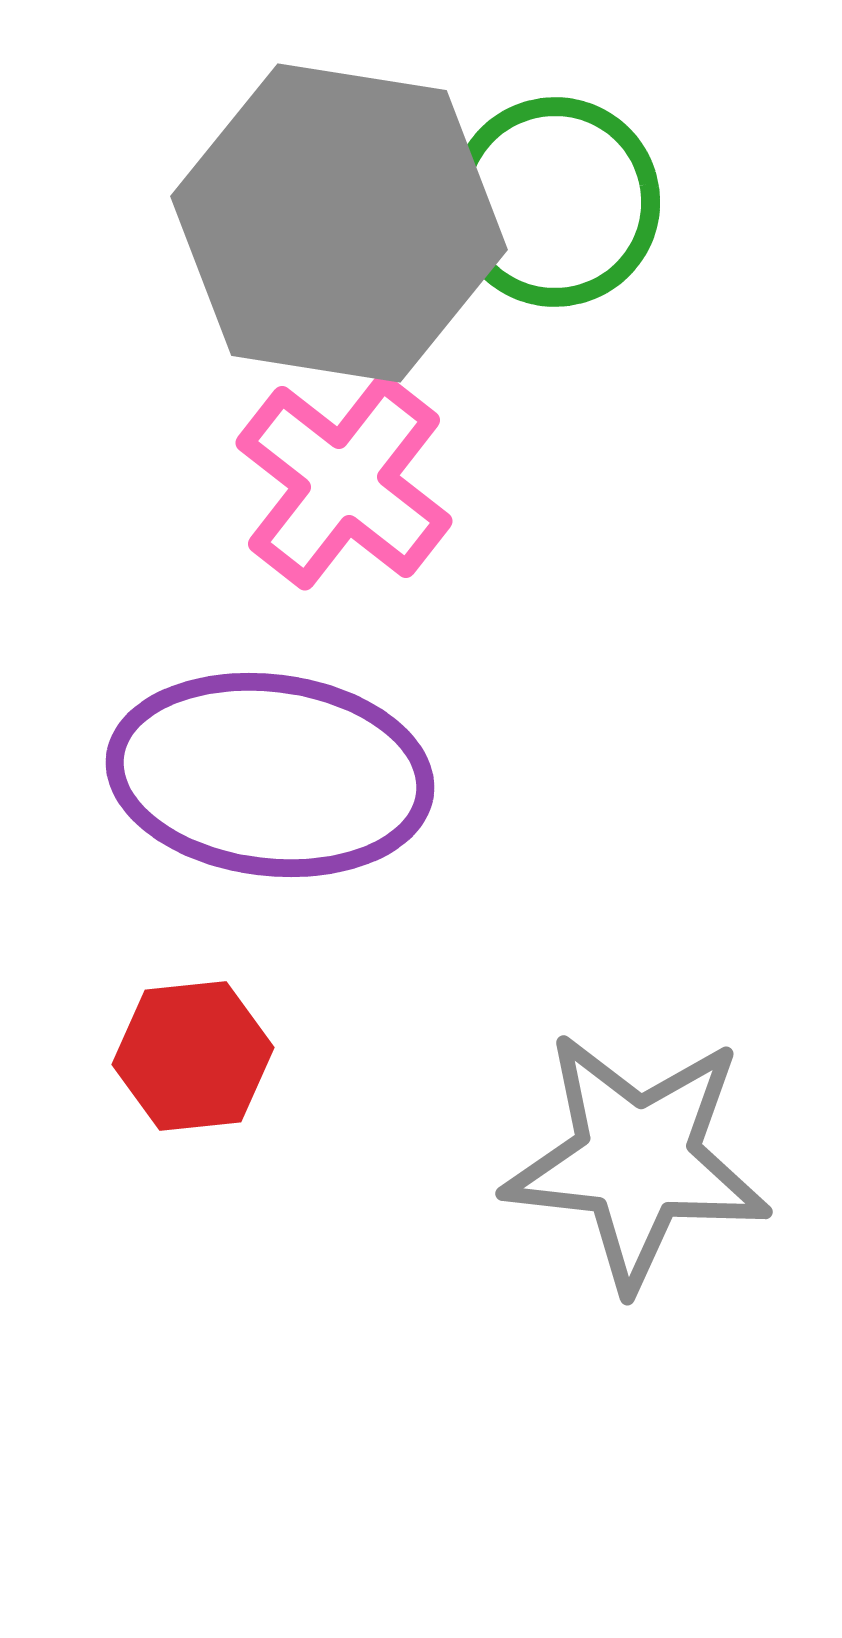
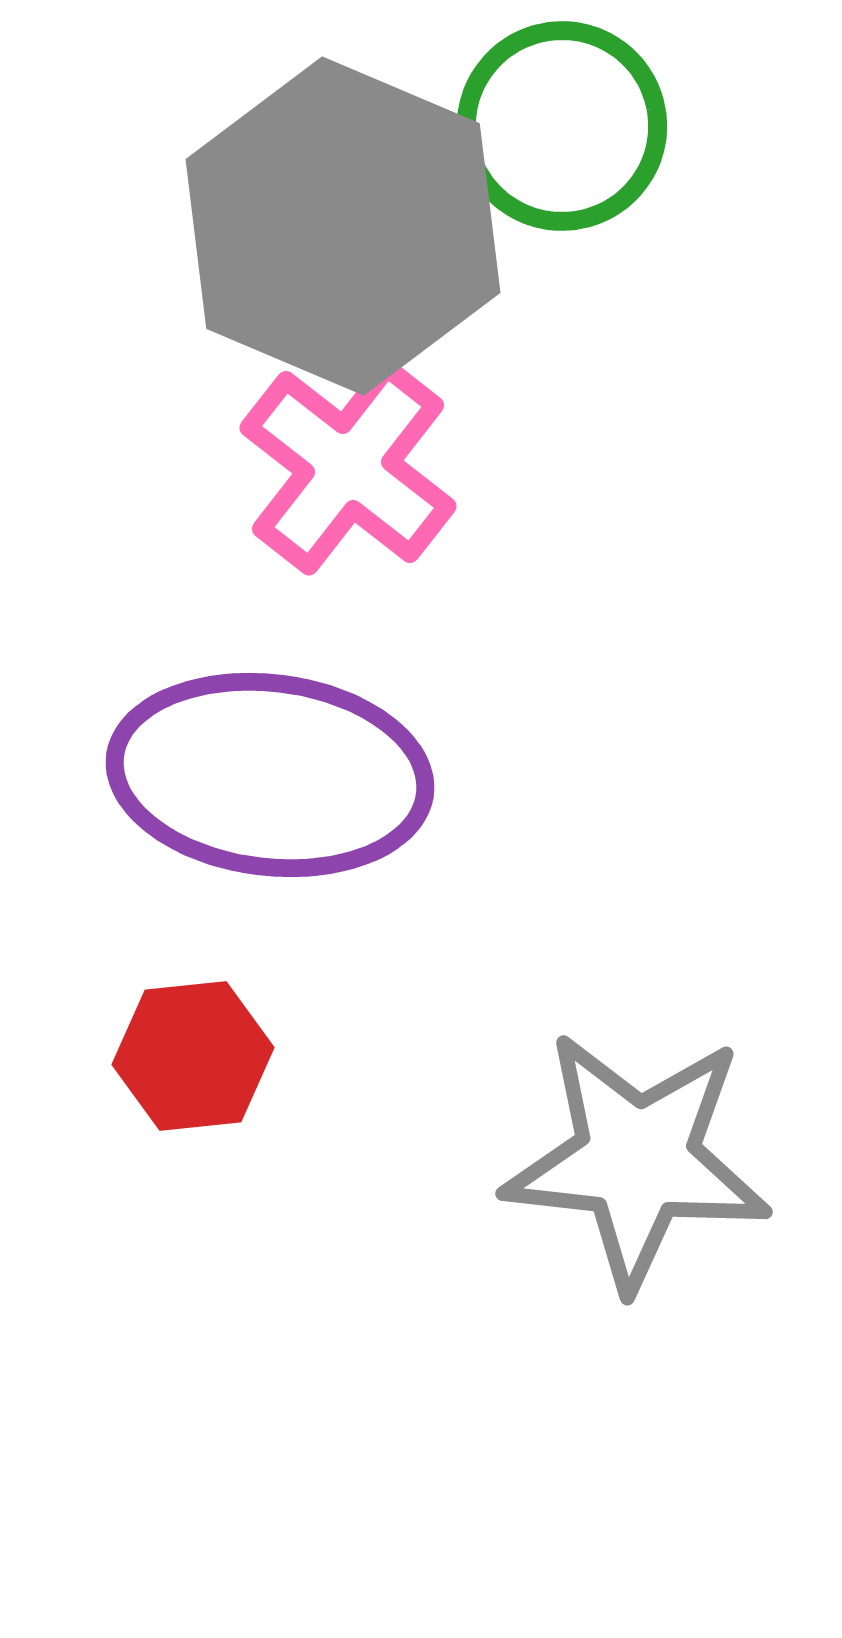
green circle: moved 7 px right, 76 px up
gray hexagon: moved 4 px right, 3 px down; rotated 14 degrees clockwise
pink cross: moved 4 px right, 15 px up
